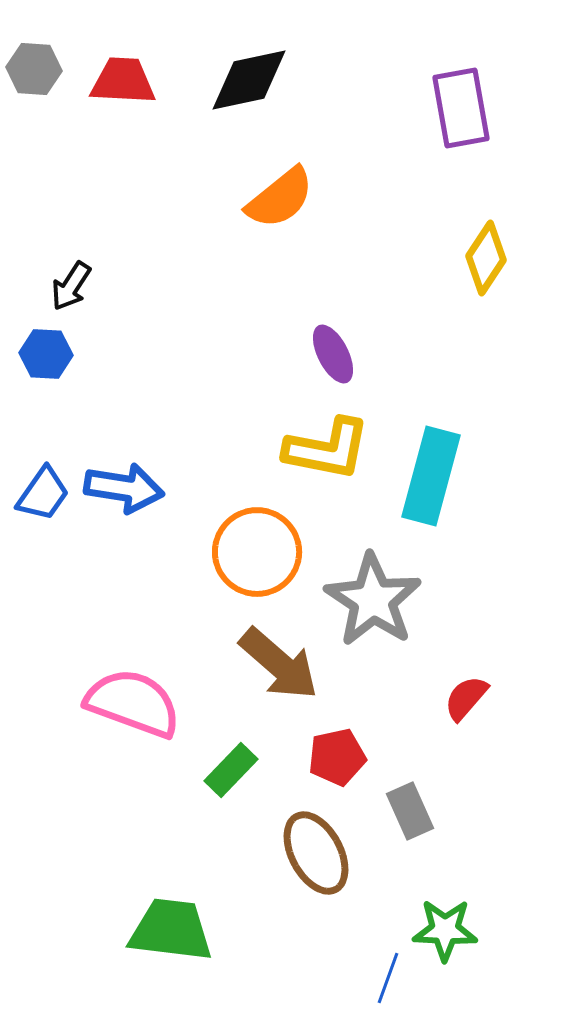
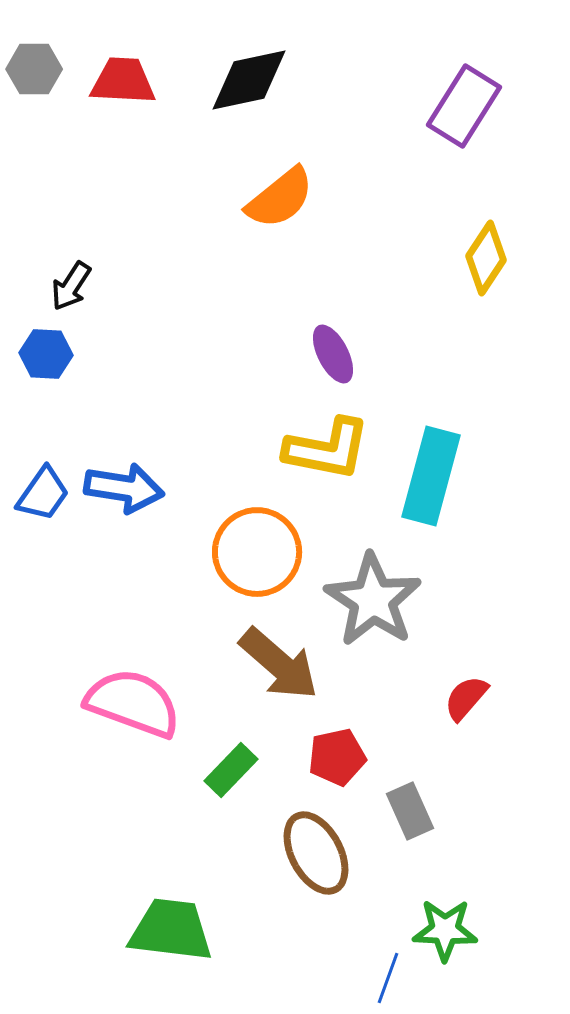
gray hexagon: rotated 4 degrees counterclockwise
purple rectangle: moved 3 px right, 2 px up; rotated 42 degrees clockwise
